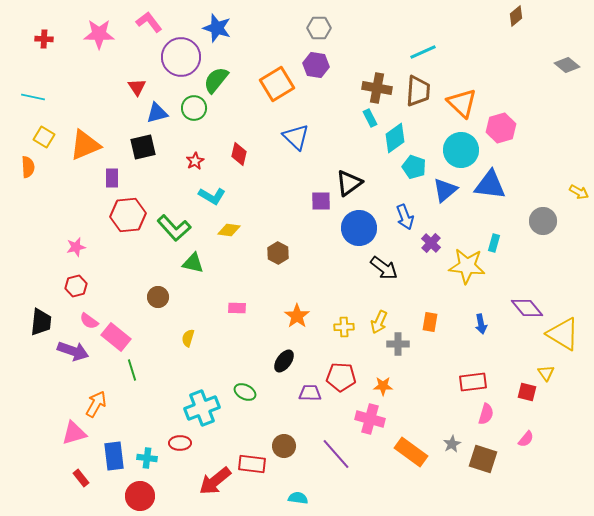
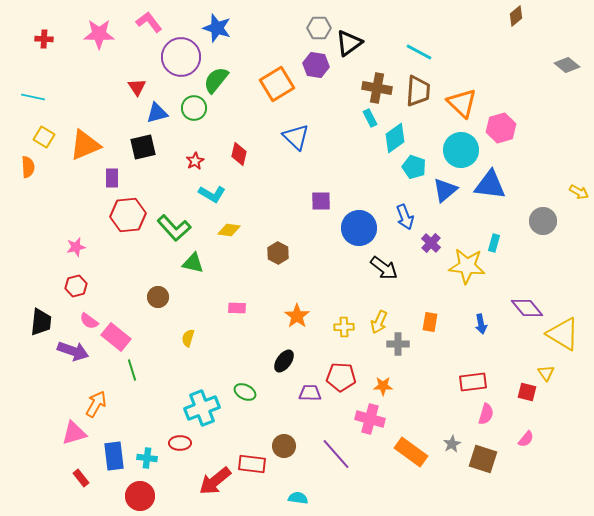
cyan line at (423, 52): moved 4 px left; rotated 52 degrees clockwise
black triangle at (349, 183): moved 140 px up
cyan L-shape at (212, 196): moved 2 px up
